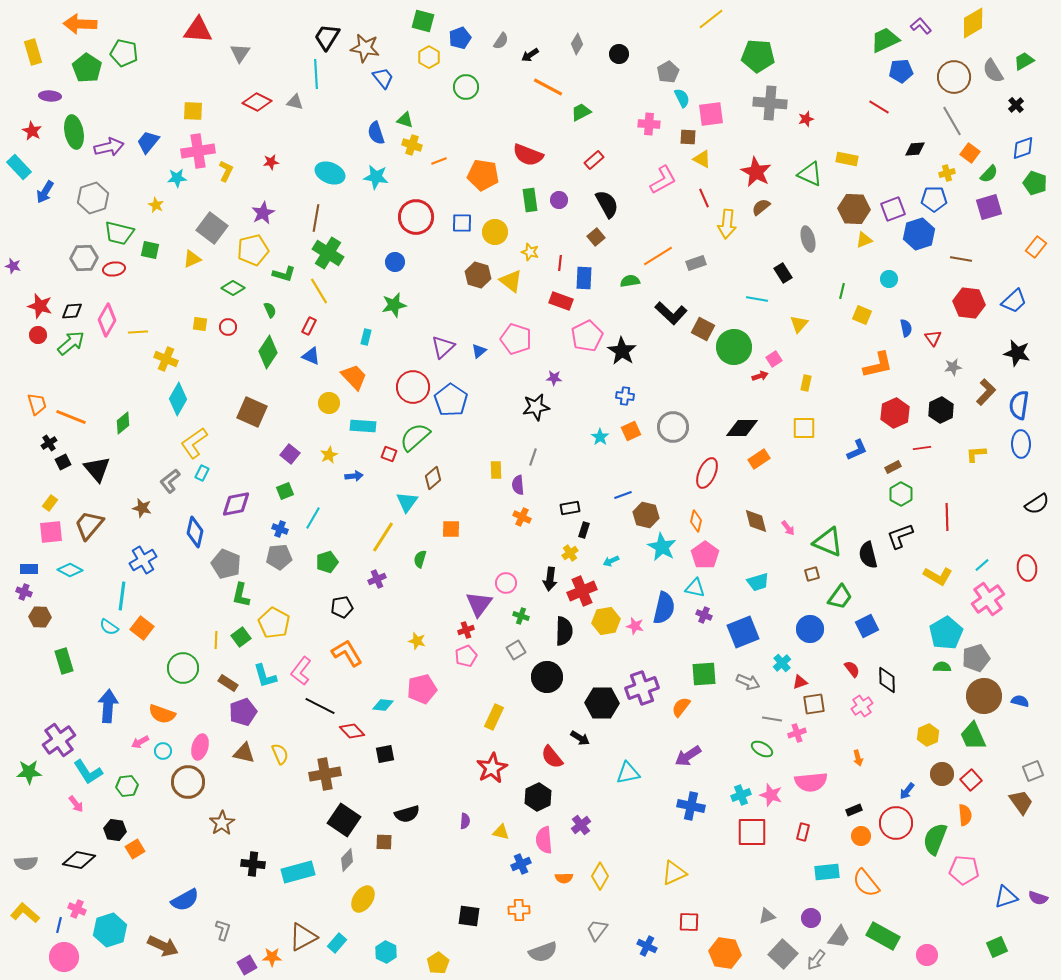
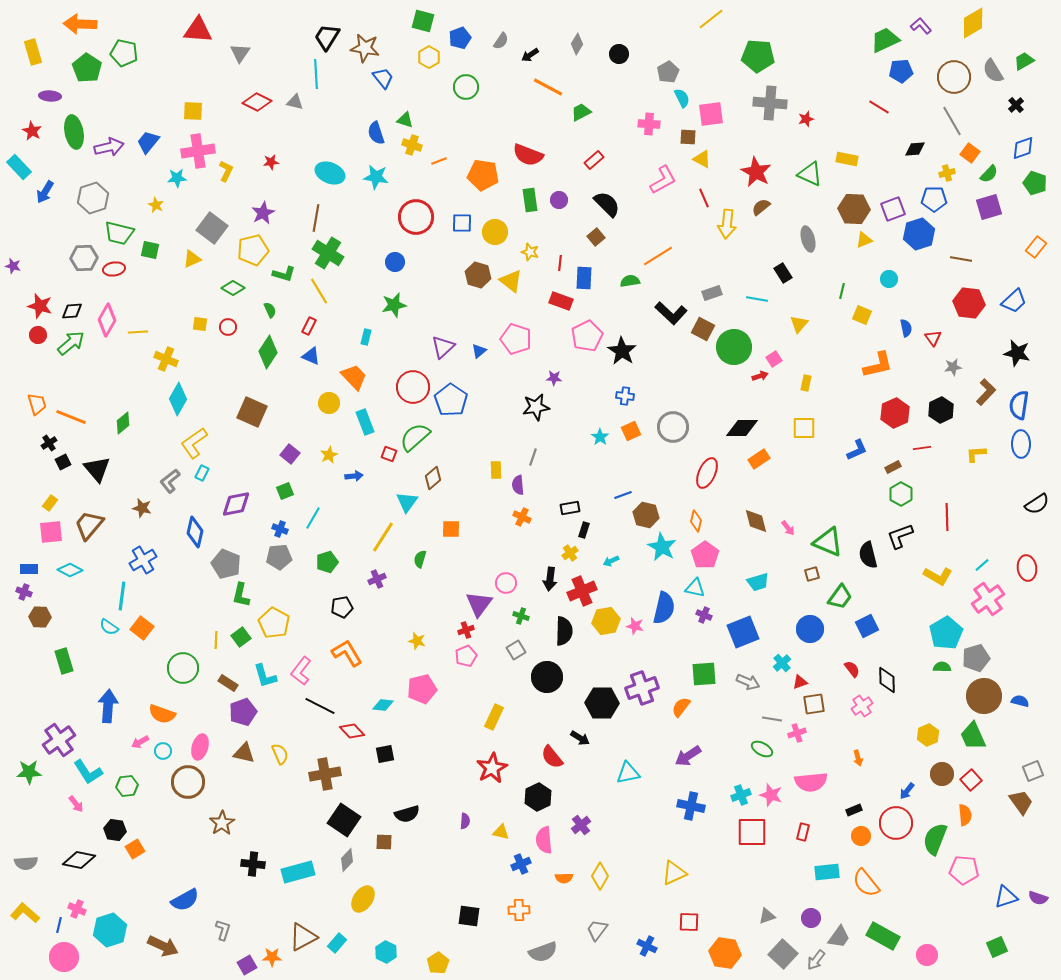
black semicircle at (607, 204): rotated 16 degrees counterclockwise
gray rectangle at (696, 263): moved 16 px right, 30 px down
cyan rectangle at (363, 426): moved 2 px right, 4 px up; rotated 65 degrees clockwise
